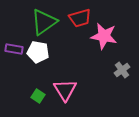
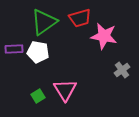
purple rectangle: rotated 12 degrees counterclockwise
green square: rotated 24 degrees clockwise
